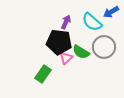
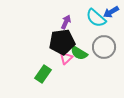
cyan semicircle: moved 4 px right, 4 px up
black pentagon: moved 3 px right; rotated 15 degrees counterclockwise
green semicircle: moved 2 px left, 1 px down
